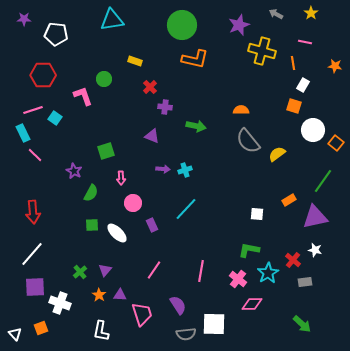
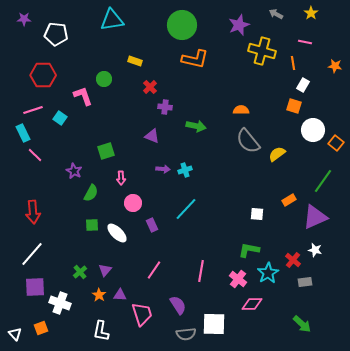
cyan square at (55, 118): moved 5 px right
purple triangle at (315, 217): rotated 12 degrees counterclockwise
